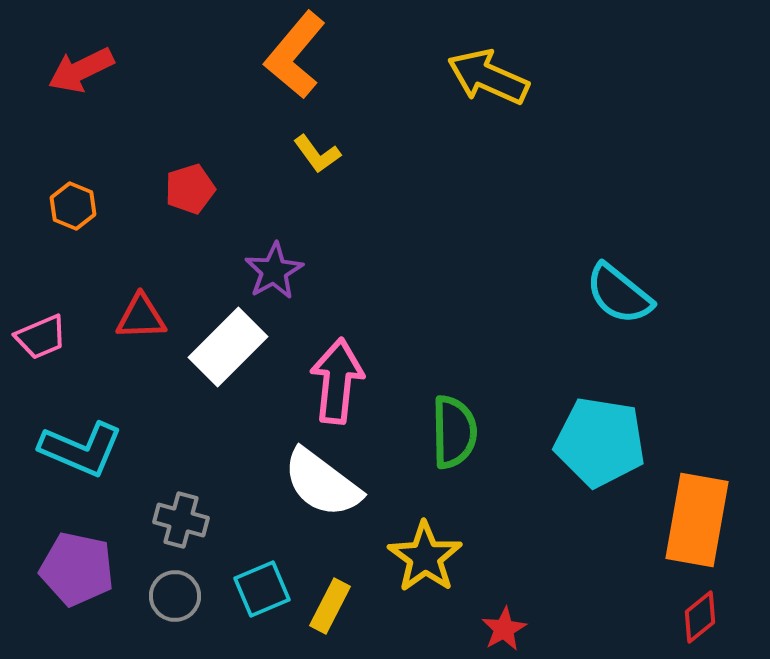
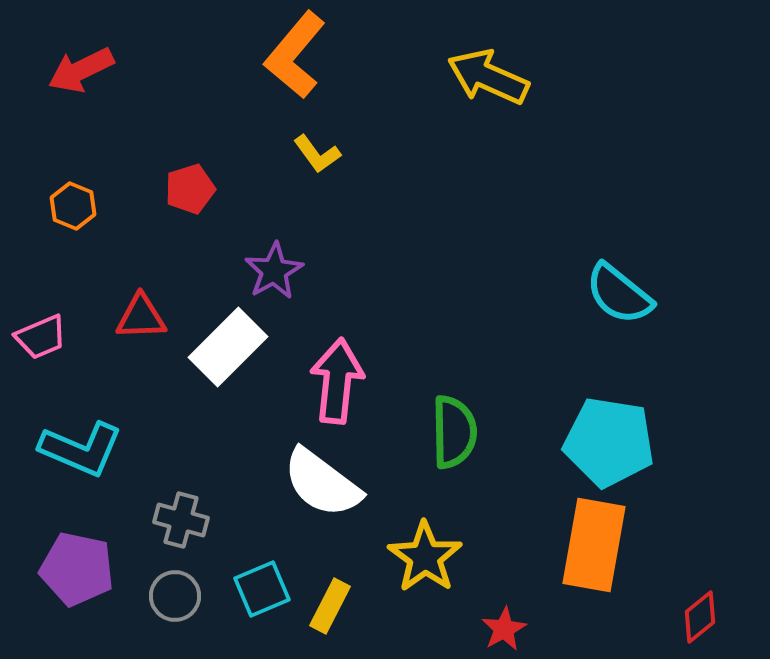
cyan pentagon: moved 9 px right
orange rectangle: moved 103 px left, 25 px down
